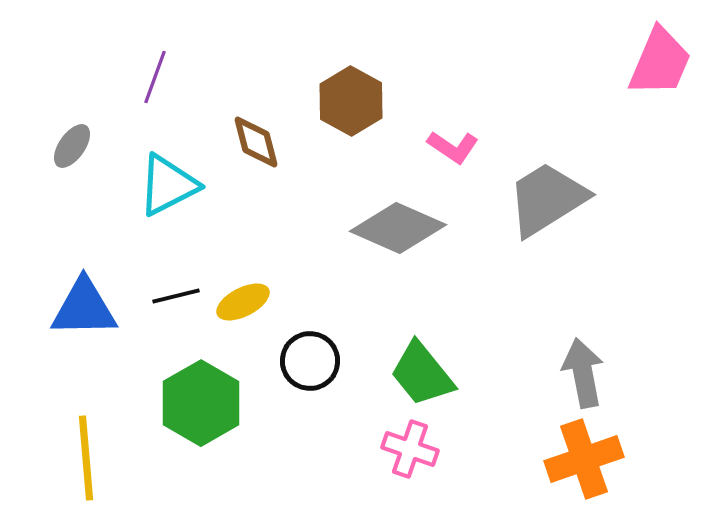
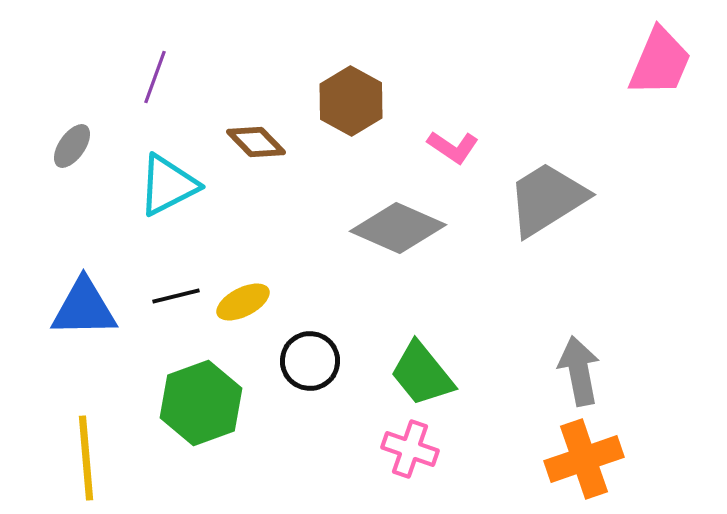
brown diamond: rotated 30 degrees counterclockwise
gray arrow: moved 4 px left, 2 px up
green hexagon: rotated 10 degrees clockwise
